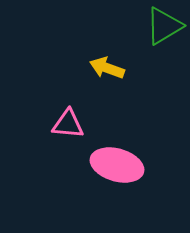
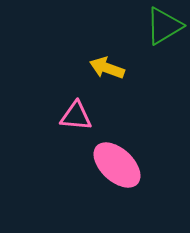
pink triangle: moved 8 px right, 8 px up
pink ellipse: rotated 27 degrees clockwise
